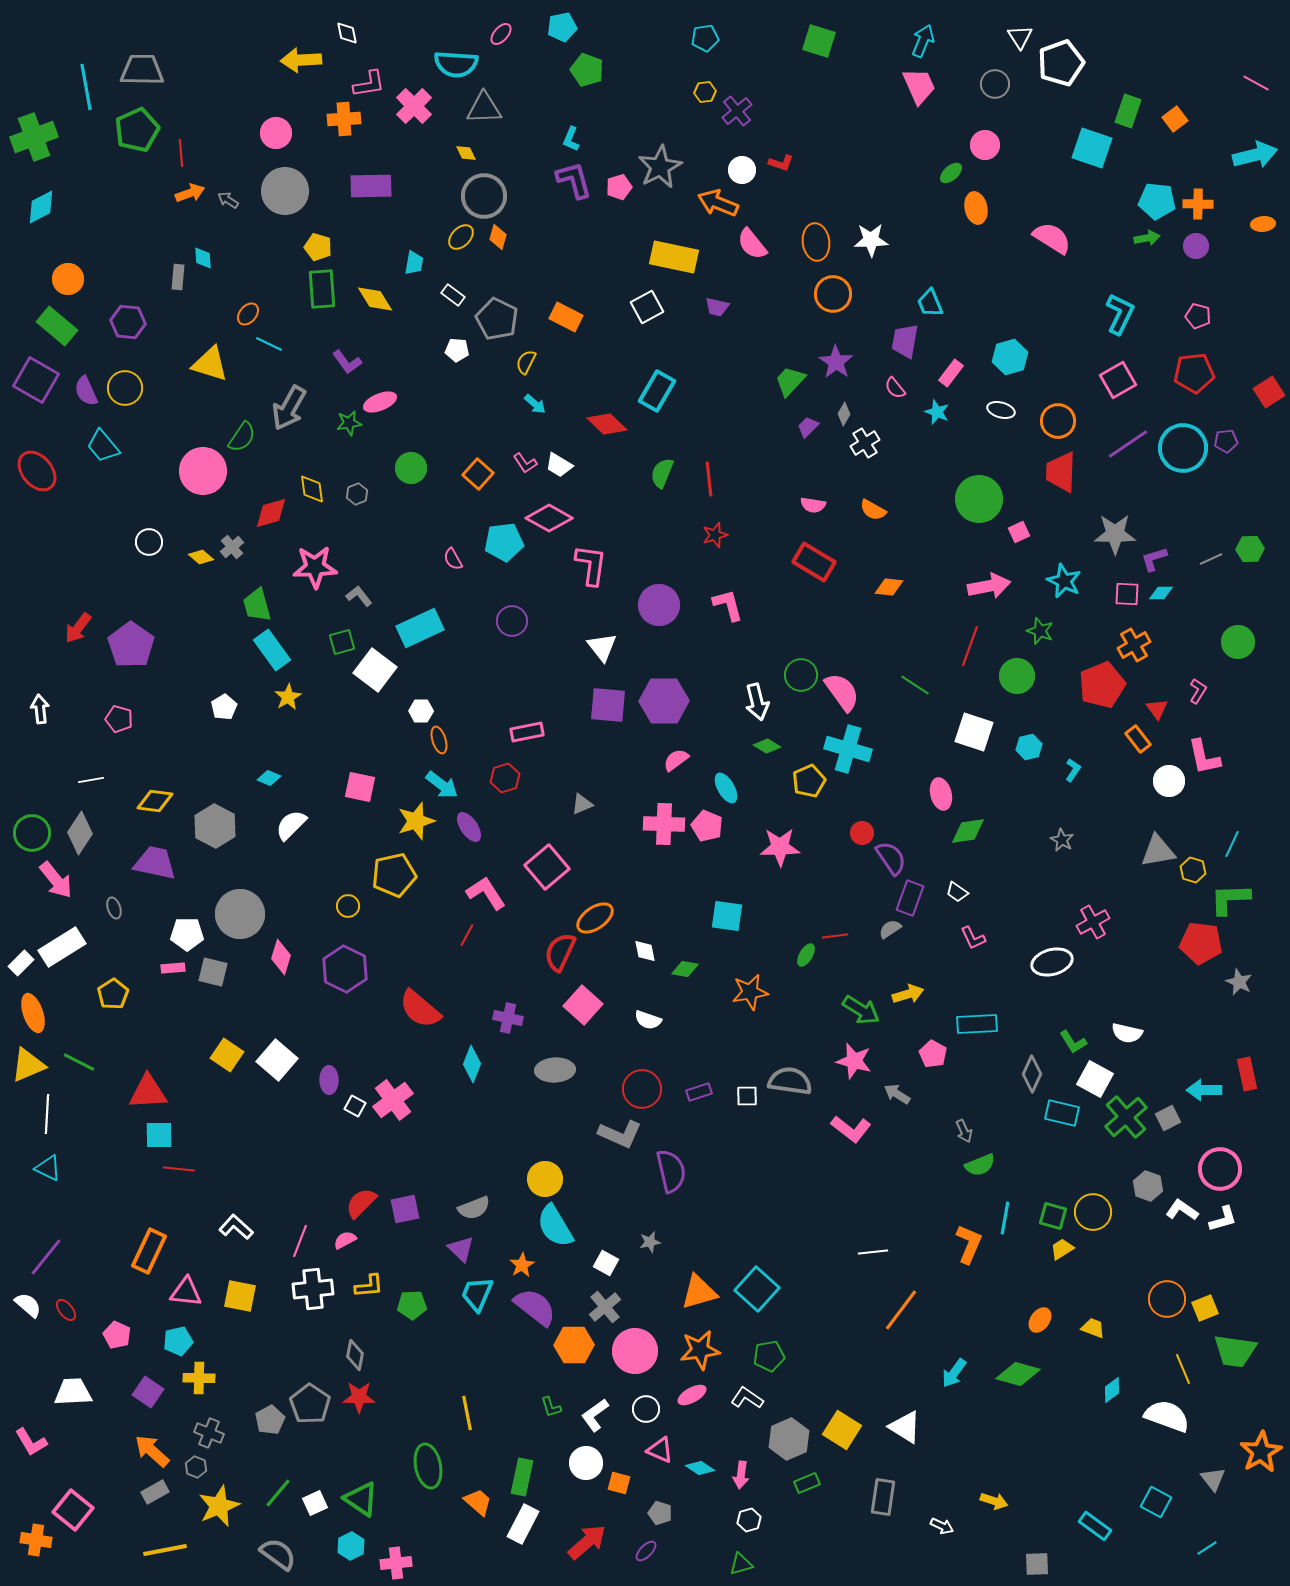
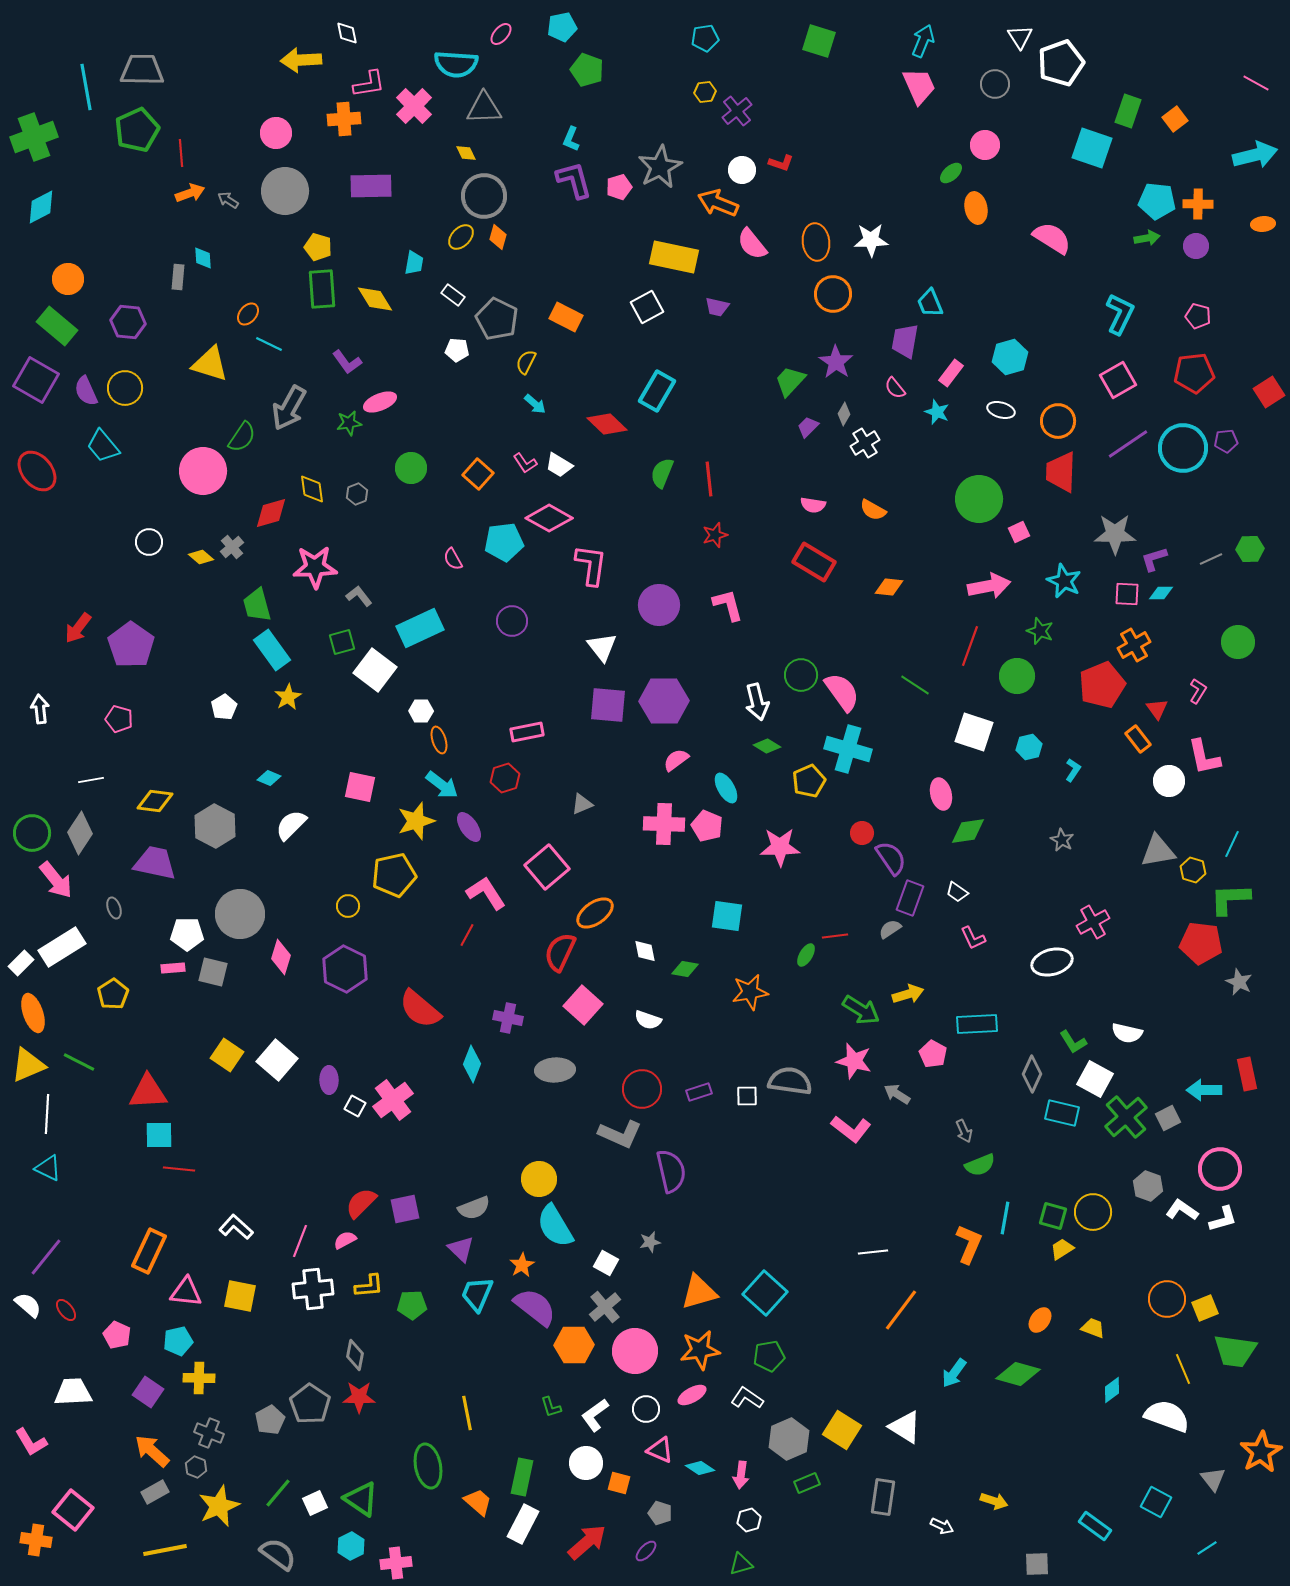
orange ellipse at (595, 918): moved 5 px up
yellow circle at (545, 1179): moved 6 px left
cyan square at (757, 1289): moved 8 px right, 4 px down
